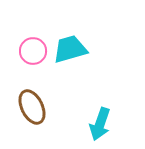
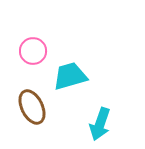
cyan trapezoid: moved 27 px down
